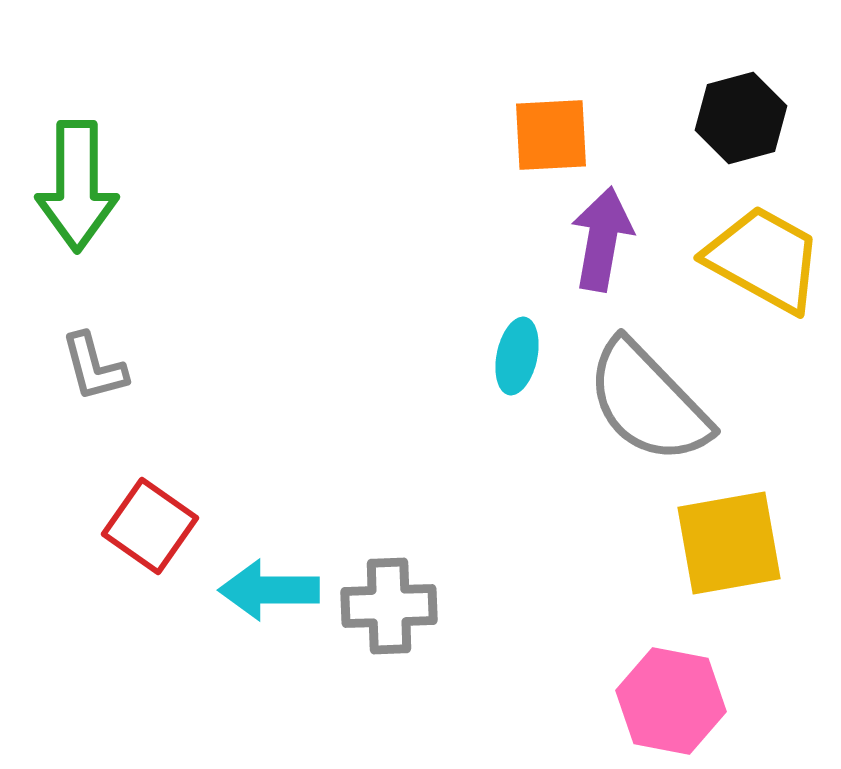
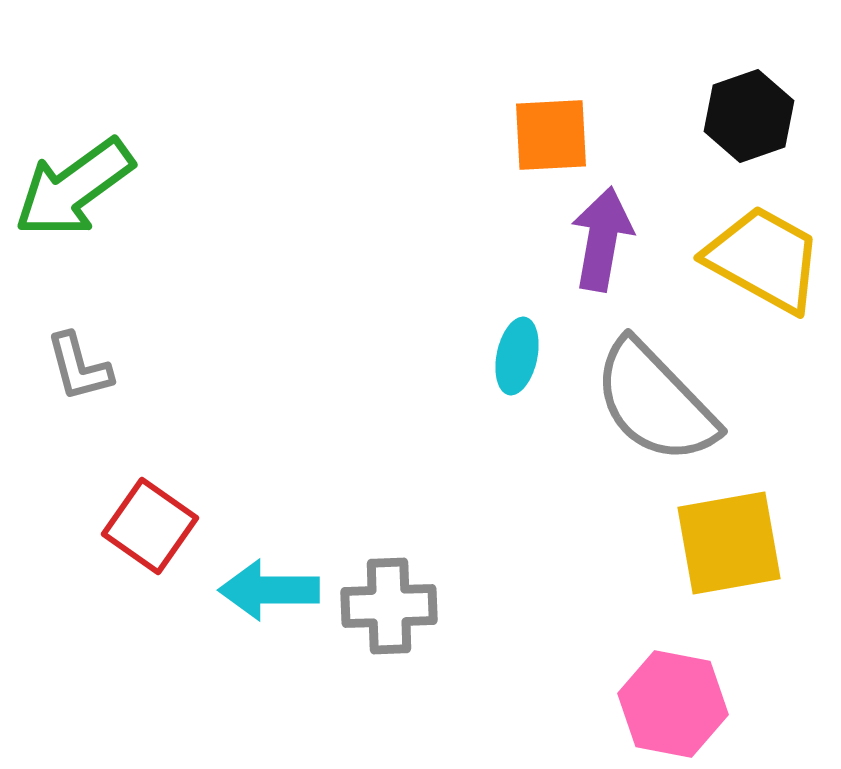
black hexagon: moved 8 px right, 2 px up; rotated 4 degrees counterclockwise
green arrow: moved 3 px left, 2 px down; rotated 54 degrees clockwise
gray L-shape: moved 15 px left
gray semicircle: moved 7 px right
pink hexagon: moved 2 px right, 3 px down
